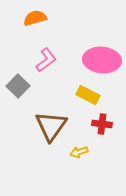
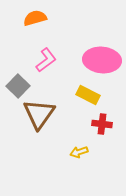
brown triangle: moved 12 px left, 12 px up
